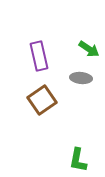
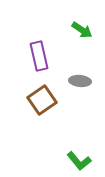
green arrow: moved 7 px left, 19 px up
gray ellipse: moved 1 px left, 3 px down
green L-shape: moved 1 px right, 1 px down; rotated 50 degrees counterclockwise
